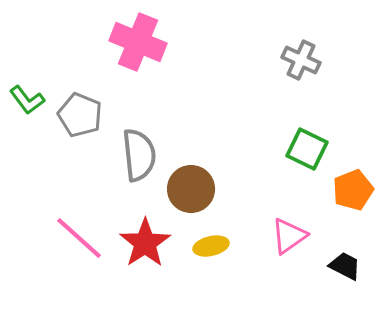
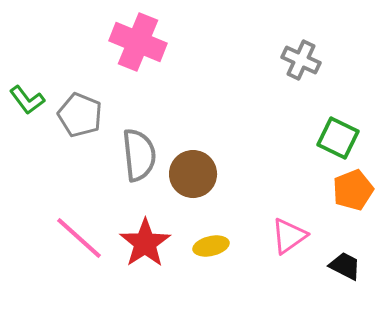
green square: moved 31 px right, 11 px up
brown circle: moved 2 px right, 15 px up
